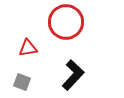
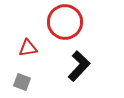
red circle: moved 1 px left
black L-shape: moved 6 px right, 9 px up
